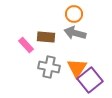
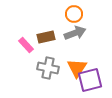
gray arrow: rotated 145 degrees clockwise
brown rectangle: rotated 18 degrees counterclockwise
gray cross: moved 1 px left, 1 px down
purple square: rotated 25 degrees clockwise
